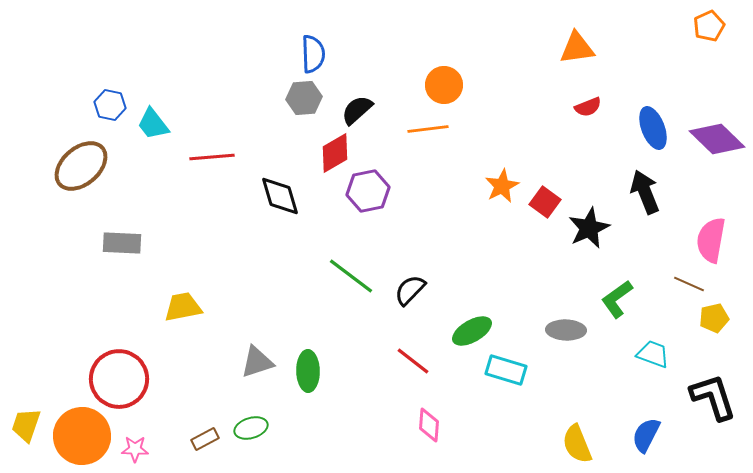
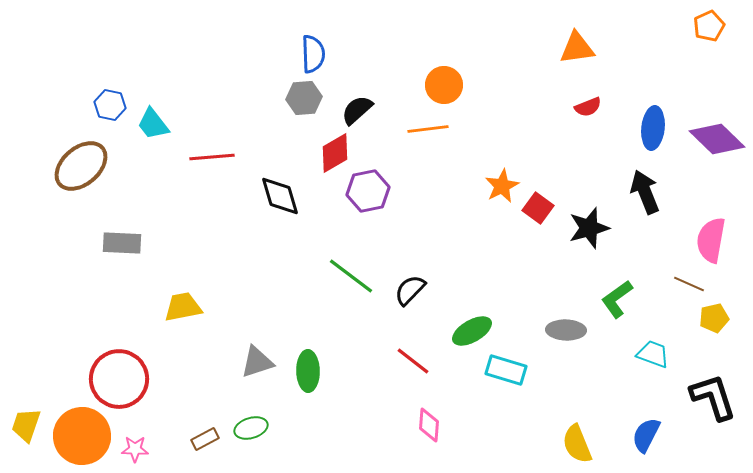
blue ellipse at (653, 128): rotated 27 degrees clockwise
red square at (545, 202): moved 7 px left, 6 px down
black star at (589, 228): rotated 9 degrees clockwise
